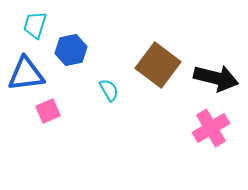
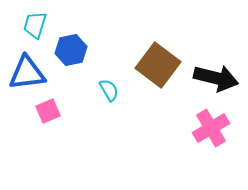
blue triangle: moved 1 px right, 1 px up
